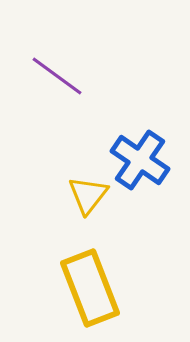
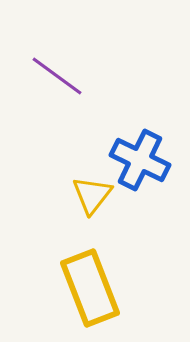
blue cross: rotated 8 degrees counterclockwise
yellow triangle: moved 4 px right
